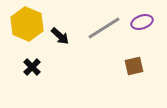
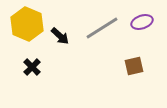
gray line: moved 2 px left
